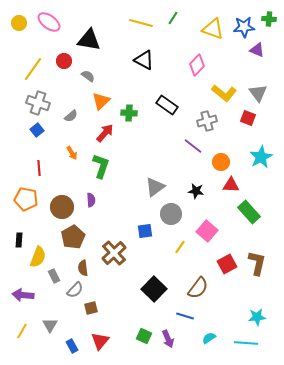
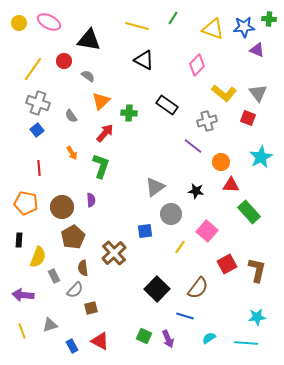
pink ellipse at (49, 22): rotated 10 degrees counterclockwise
yellow line at (141, 23): moved 4 px left, 3 px down
gray semicircle at (71, 116): rotated 96 degrees clockwise
orange pentagon at (26, 199): moved 4 px down
brown L-shape at (257, 263): moved 7 px down
black square at (154, 289): moved 3 px right
gray triangle at (50, 325): rotated 42 degrees clockwise
yellow line at (22, 331): rotated 49 degrees counterclockwise
red triangle at (100, 341): rotated 42 degrees counterclockwise
